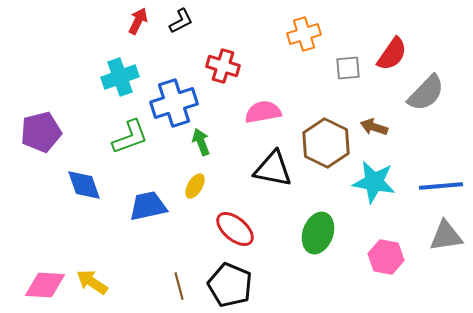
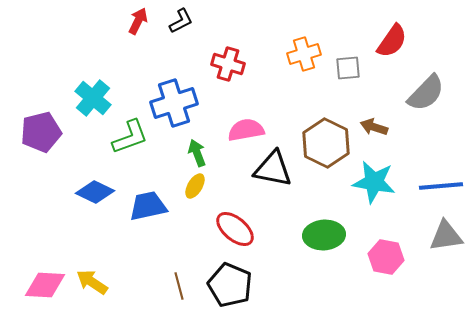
orange cross: moved 20 px down
red semicircle: moved 13 px up
red cross: moved 5 px right, 2 px up
cyan cross: moved 27 px left, 21 px down; rotated 30 degrees counterclockwise
pink semicircle: moved 17 px left, 18 px down
green arrow: moved 4 px left, 11 px down
blue diamond: moved 11 px right, 7 px down; rotated 45 degrees counterclockwise
green ellipse: moved 6 px right, 2 px down; rotated 66 degrees clockwise
